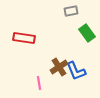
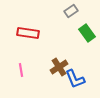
gray rectangle: rotated 24 degrees counterclockwise
red rectangle: moved 4 px right, 5 px up
blue L-shape: moved 1 px left, 8 px down
pink line: moved 18 px left, 13 px up
